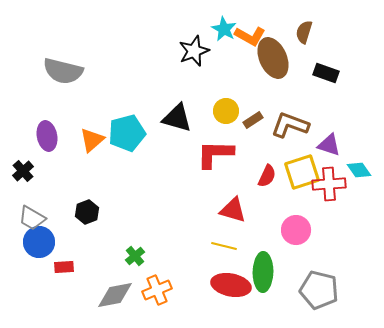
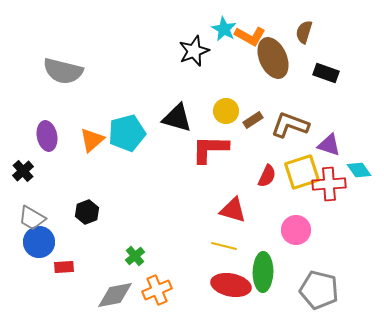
red L-shape: moved 5 px left, 5 px up
